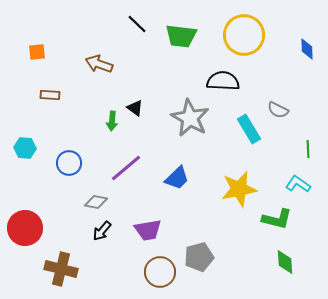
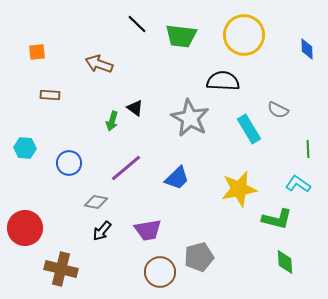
green arrow: rotated 12 degrees clockwise
